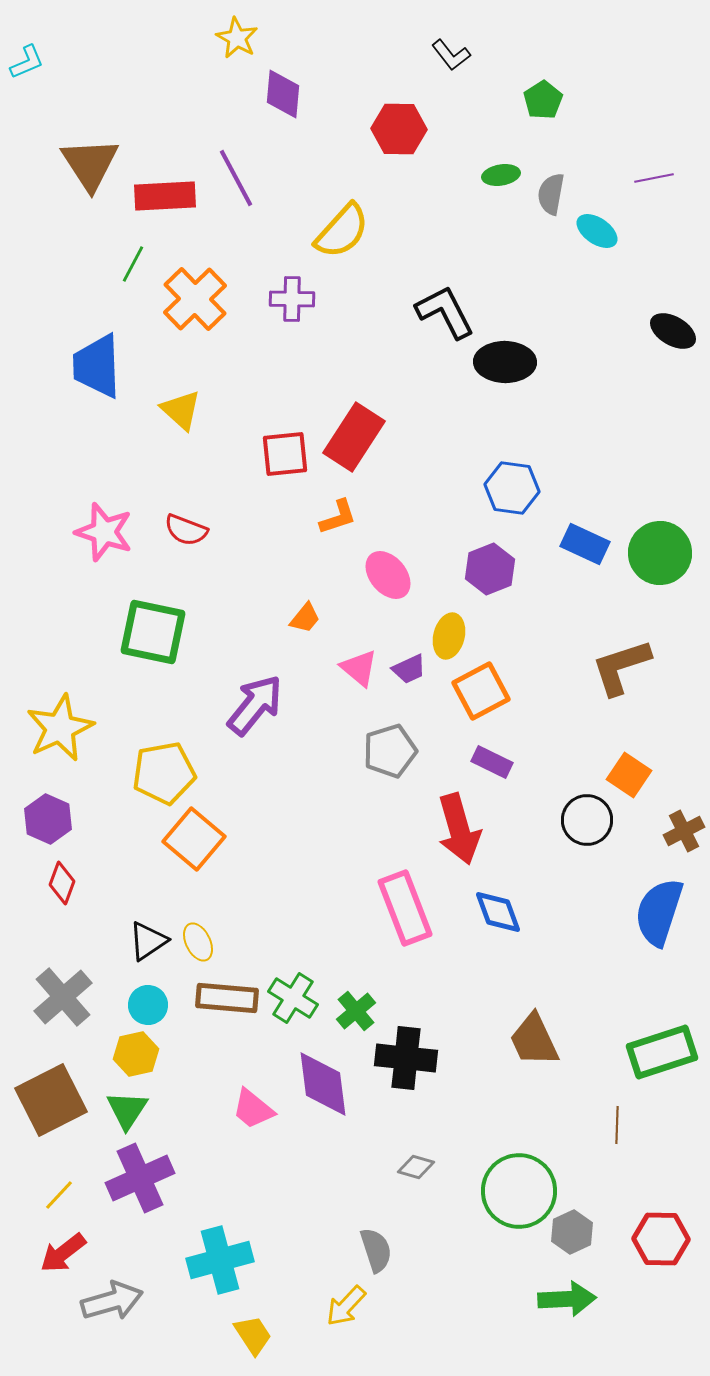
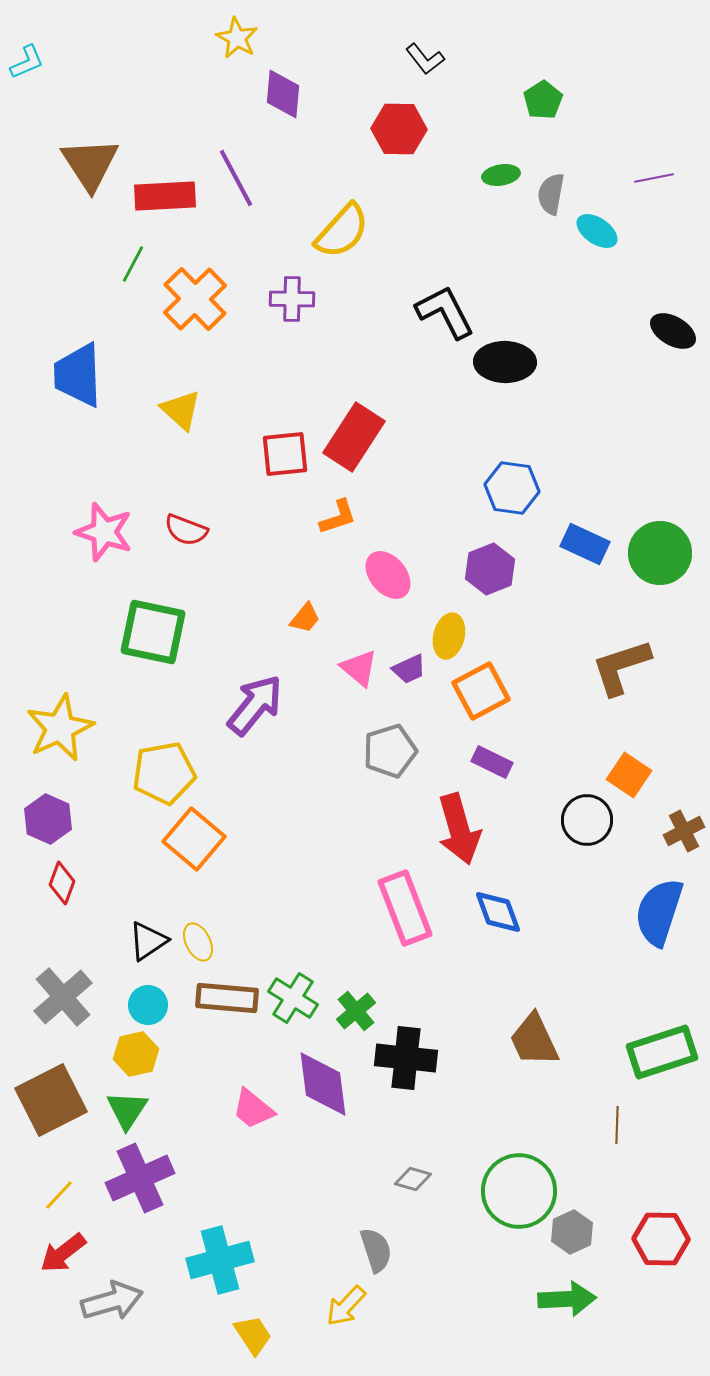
black L-shape at (451, 55): moved 26 px left, 4 px down
blue trapezoid at (97, 366): moved 19 px left, 9 px down
gray diamond at (416, 1167): moved 3 px left, 12 px down
